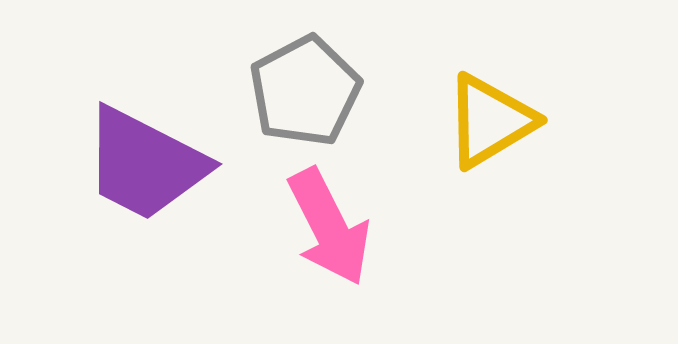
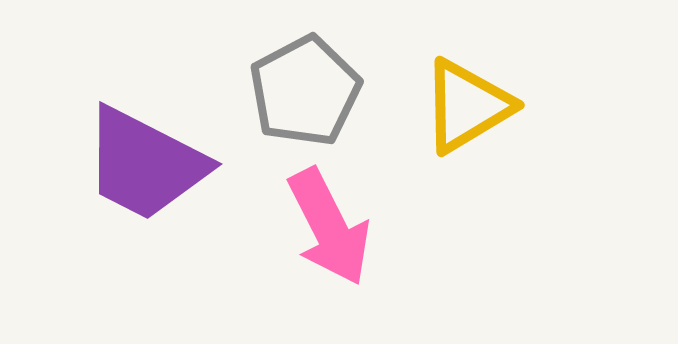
yellow triangle: moved 23 px left, 15 px up
